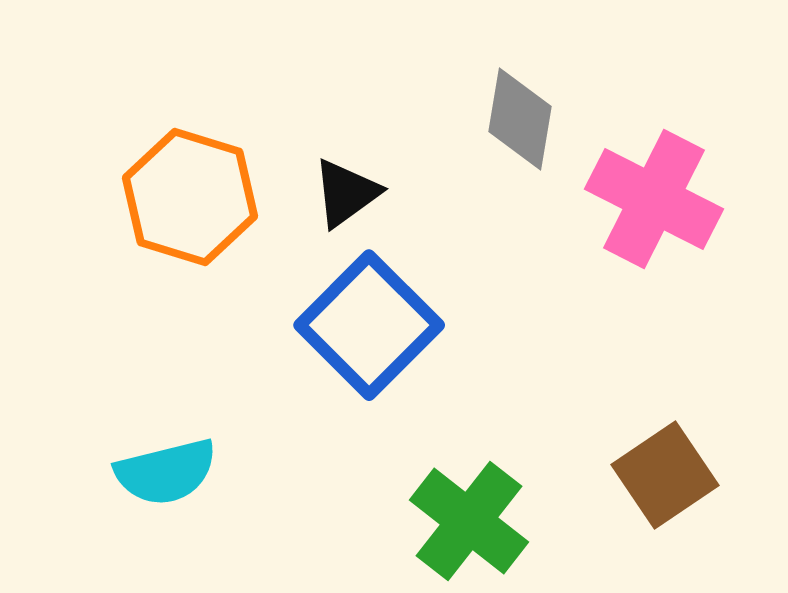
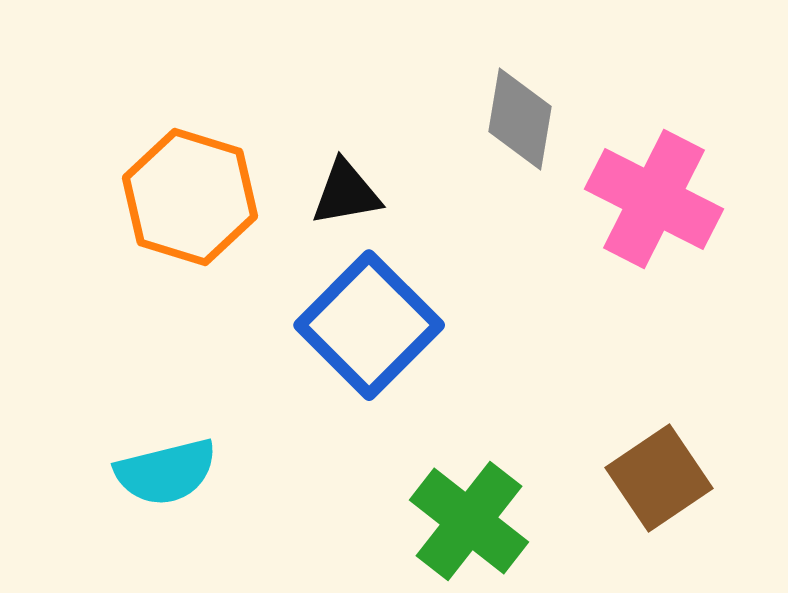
black triangle: rotated 26 degrees clockwise
brown square: moved 6 px left, 3 px down
